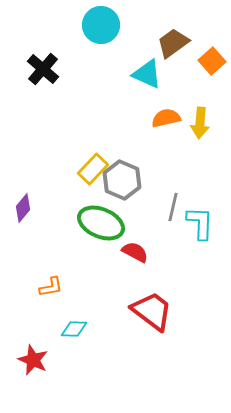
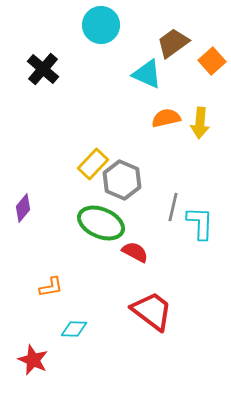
yellow rectangle: moved 5 px up
